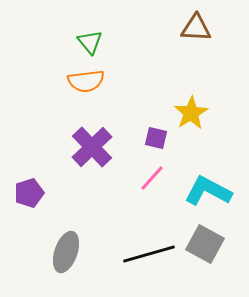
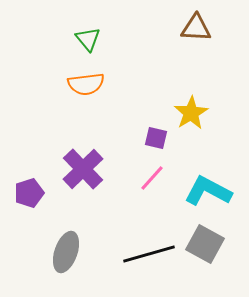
green triangle: moved 2 px left, 3 px up
orange semicircle: moved 3 px down
purple cross: moved 9 px left, 22 px down
